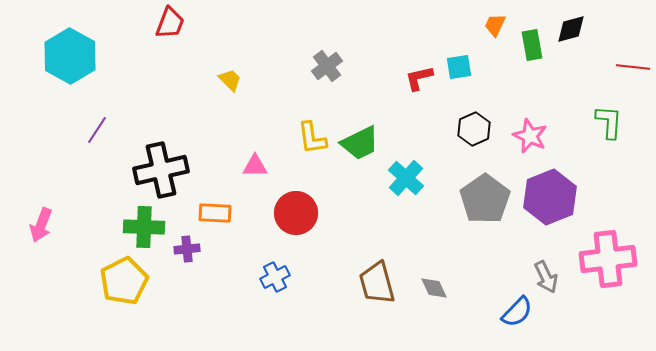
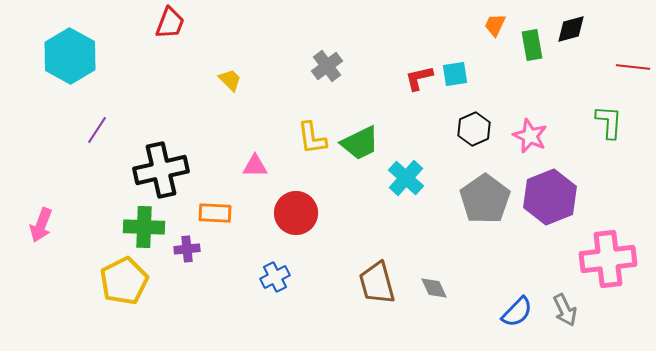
cyan square: moved 4 px left, 7 px down
gray arrow: moved 19 px right, 33 px down
